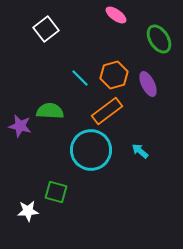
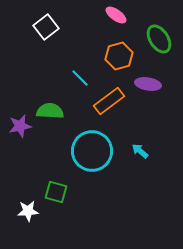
white square: moved 2 px up
orange hexagon: moved 5 px right, 19 px up
purple ellipse: rotated 55 degrees counterclockwise
orange rectangle: moved 2 px right, 10 px up
purple star: rotated 25 degrees counterclockwise
cyan circle: moved 1 px right, 1 px down
